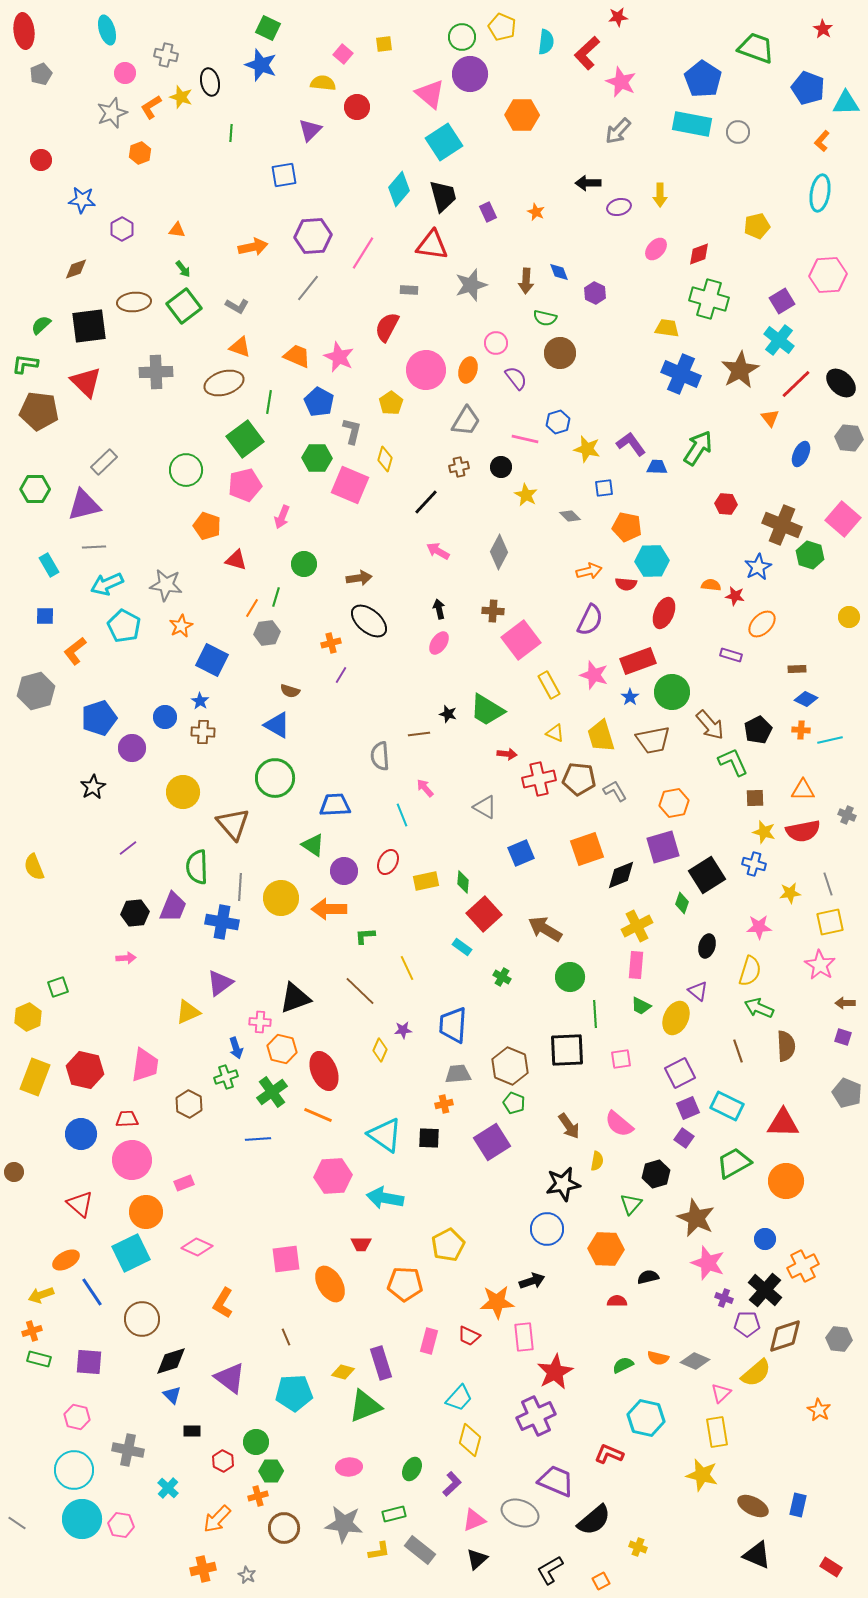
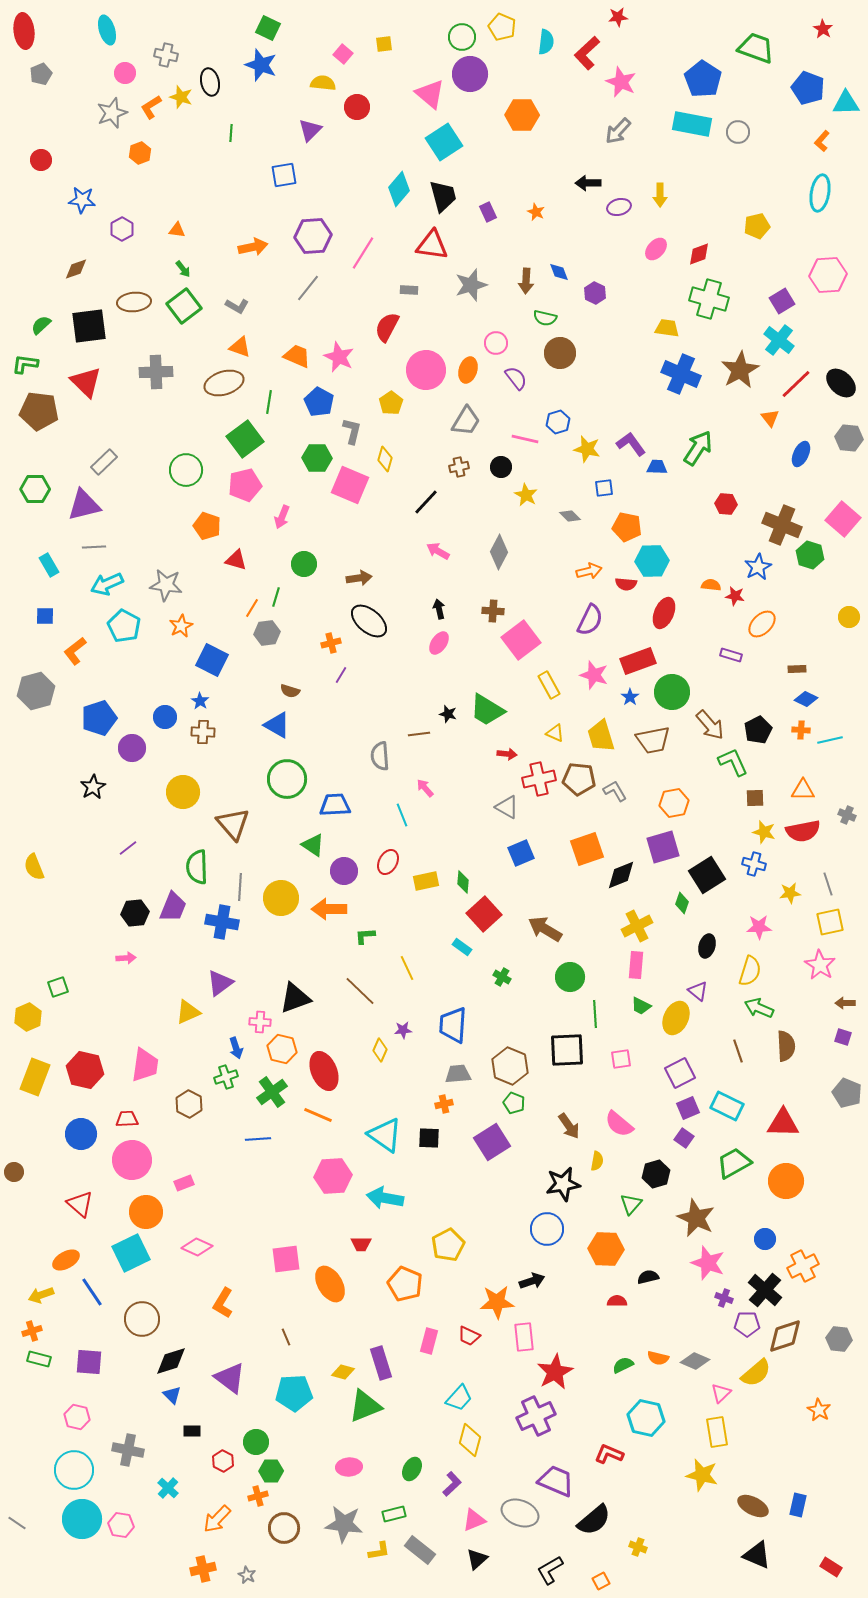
green circle at (275, 778): moved 12 px right, 1 px down
gray triangle at (485, 807): moved 22 px right
orange pentagon at (405, 1284): rotated 20 degrees clockwise
